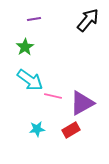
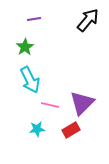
cyan arrow: rotated 28 degrees clockwise
pink line: moved 3 px left, 9 px down
purple triangle: rotated 16 degrees counterclockwise
